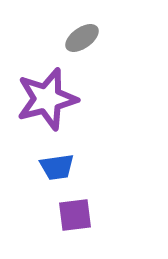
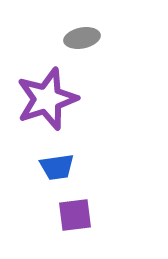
gray ellipse: rotated 24 degrees clockwise
purple star: rotated 4 degrees counterclockwise
